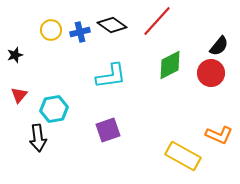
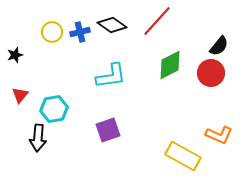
yellow circle: moved 1 px right, 2 px down
red triangle: moved 1 px right
black arrow: rotated 12 degrees clockwise
